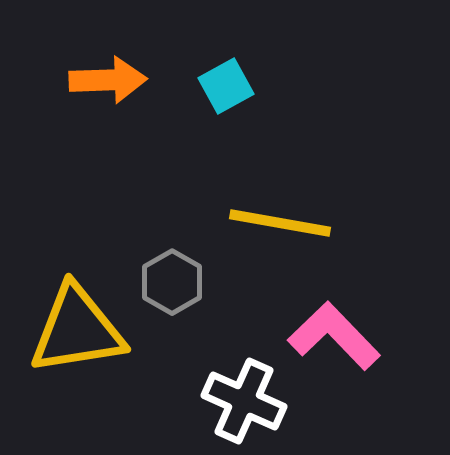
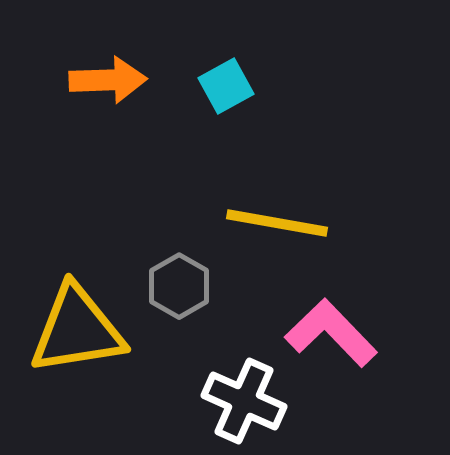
yellow line: moved 3 px left
gray hexagon: moved 7 px right, 4 px down
pink L-shape: moved 3 px left, 3 px up
